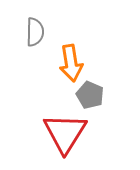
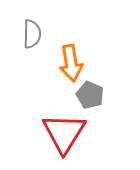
gray semicircle: moved 3 px left, 2 px down
red triangle: moved 1 px left
